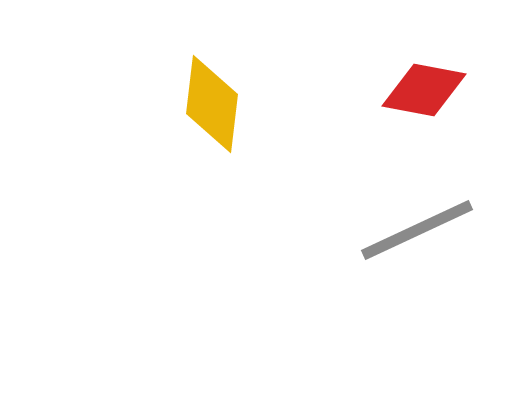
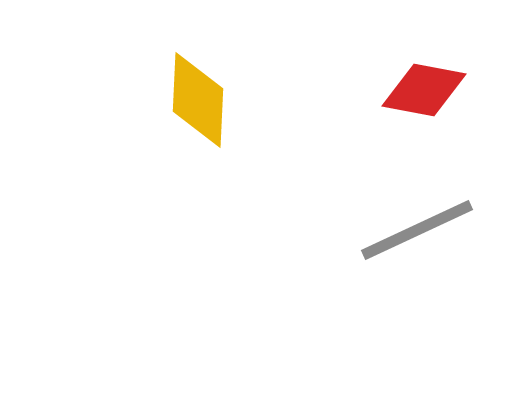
yellow diamond: moved 14 px left, 4 px up; rotated 4 degrees counterclockwise
